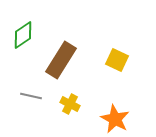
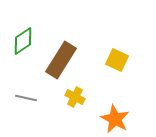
green diamond: moved 6 px down
gray line: moved 5 px left, 2 px down
yellow cross: moved 5 px right, 7 px up
